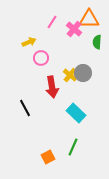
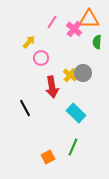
yellow arrow: rotated 24 degrees counterclockwise
